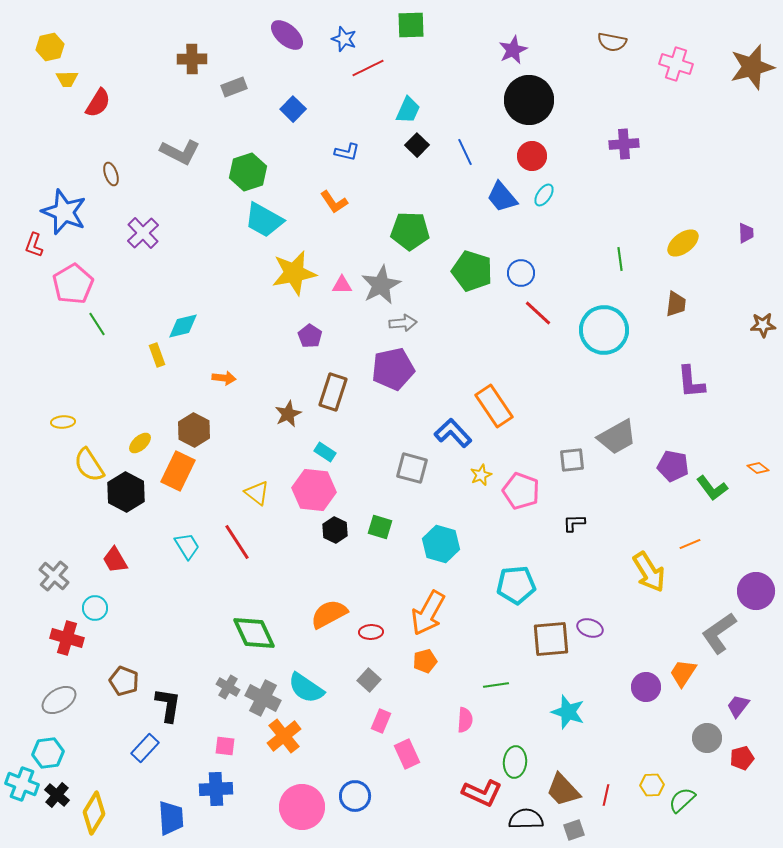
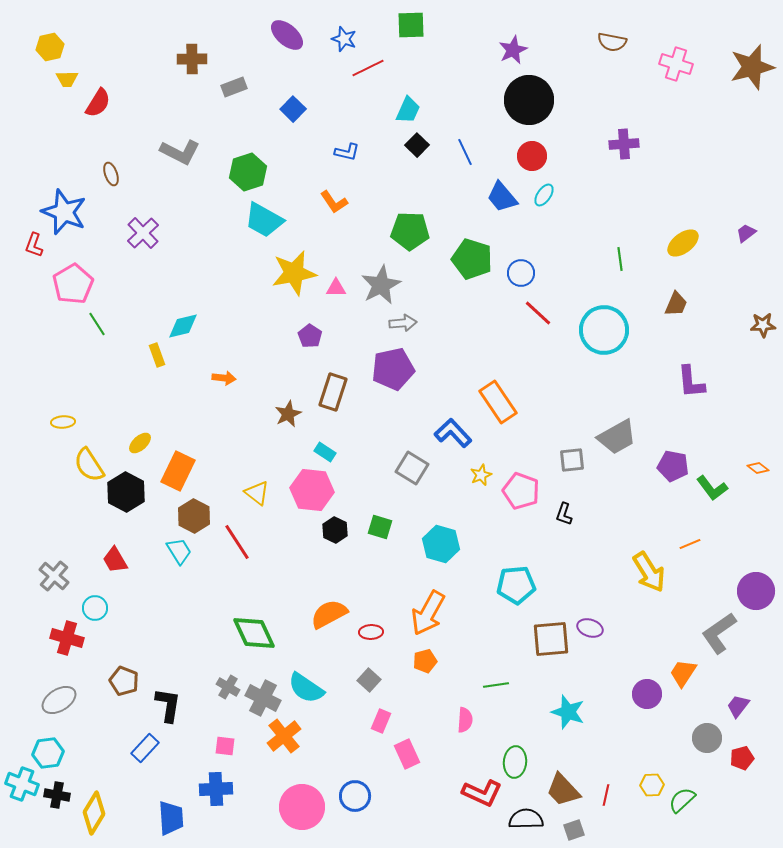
purple trapezoid at (746, 233): rotated 125 degrees counterclockwise
green pentagon at (472, 271): moved 12 px up
pink triangle at (342, 285): moved 6 px left, 3 px down
brown trapezoid at (676, 304): rotated 16 degrees clockwise
orange rectangle at (494, 406): moved 4 px right, 4 px up
brown hexagon at (194, 430): moved 86 px down
gray square at (412, 468): rotated 16 degrees clockwise
pink hexagon at (314, 490): moved 2 px left
black L-shape at (574, 523): moved 10 px left, 9 px up; rotated 70 degrees counterclockwise
cyan trapezoid at (187, 546): moved 8 px left, 5 px down
purple circle at (646, 687): moved 1 px right, 7 px down
black cross at (57, 795): rotated 30 degrees counterclockwise
